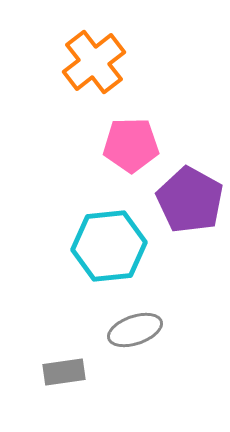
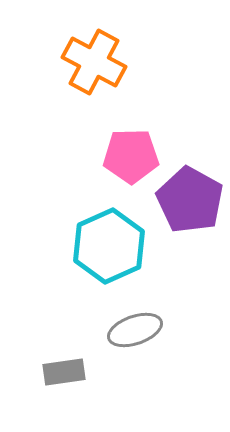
orange cross: rotated 24 degrees counterclockwise
pink pentagon: moved 11 px down
cyan hexagon: rotated 18 degrees counterclockwise
